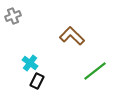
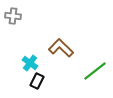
gray cross: rotated 28 degrees clockwise
brown L-shape: moved 11 px left, 12 px down
